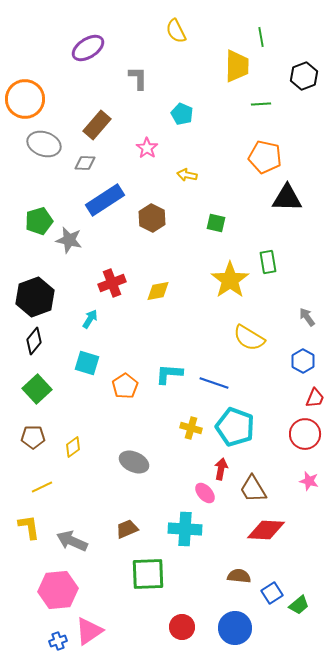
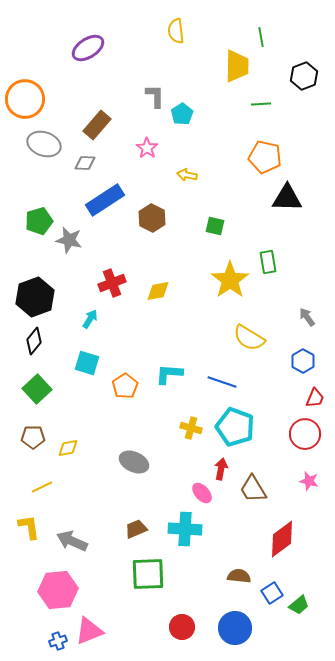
yellow semicircle at (176, 31): rotated 20 degrees clockwise
gray L-shape at (138, 78): moved 17 px right, 18 px down
cyan pentagon at (182, 114): rotated 15 degrees clockwise
green square at (216, 223): moved 1 px left, 3 px down
blue line at (214, 383): moved 8 px right, 1 px up
yellow diamond at (73, 447): moved 5 px left, 1 px down; rotated 25 degrees clockwise
pink ellipse at (205, 493): moved 3 px left
brown trapezoid at (127, 529): moved 9 px right
red diamond at (266, 530): moved 16 px right, 9 px down; rotated 39 degrees counterclockwise
pink triangle at (89, 631): rotated 12 degrees clockwise
